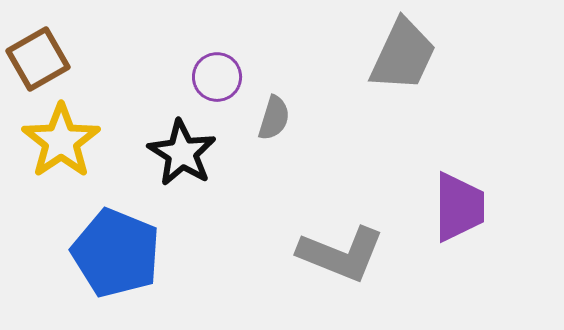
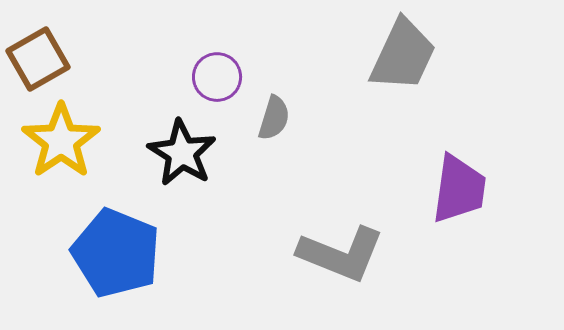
purple trapezoid: moved 18 px up; rotated 8 degrees clockwise
